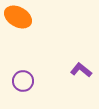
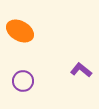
orange ellipse: moved 2 px right, 14 px down
